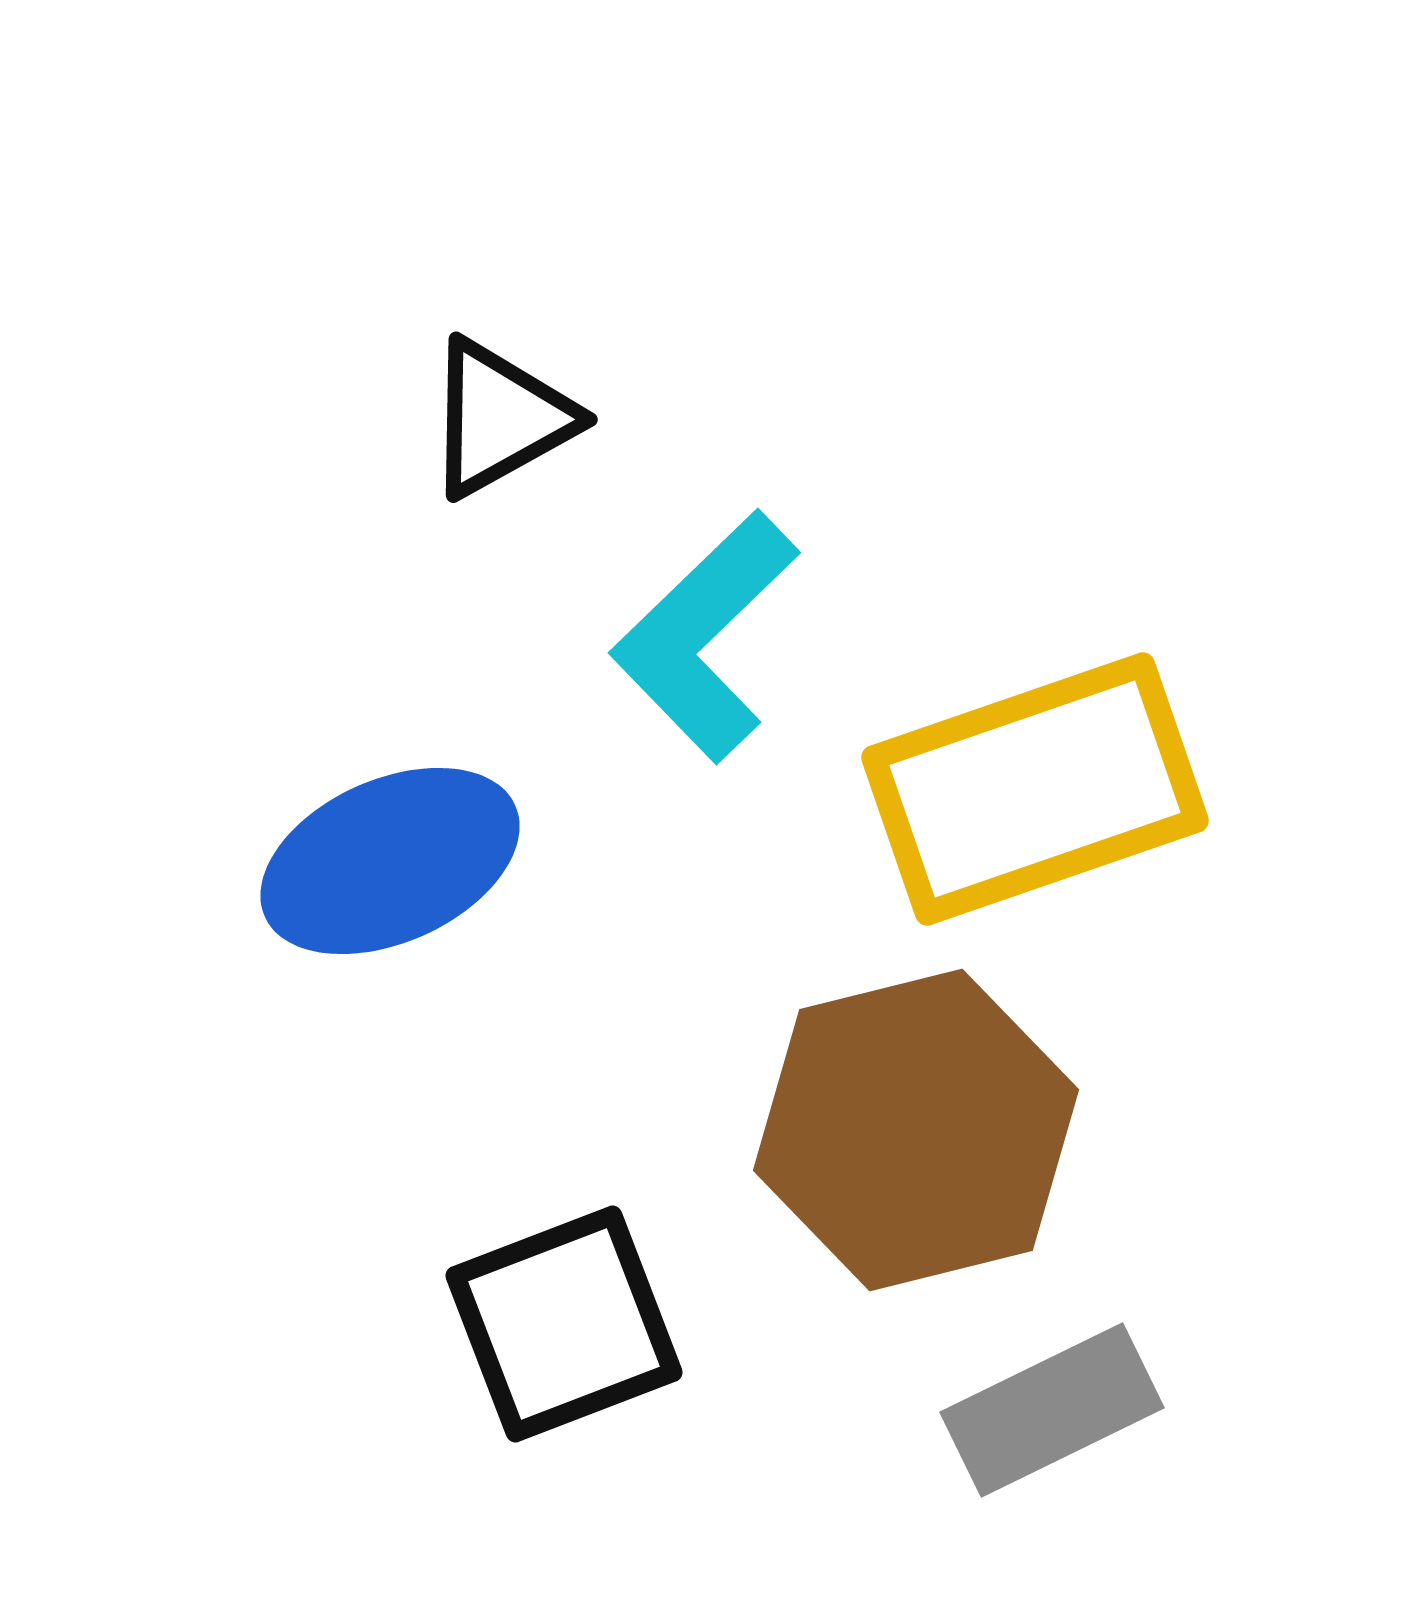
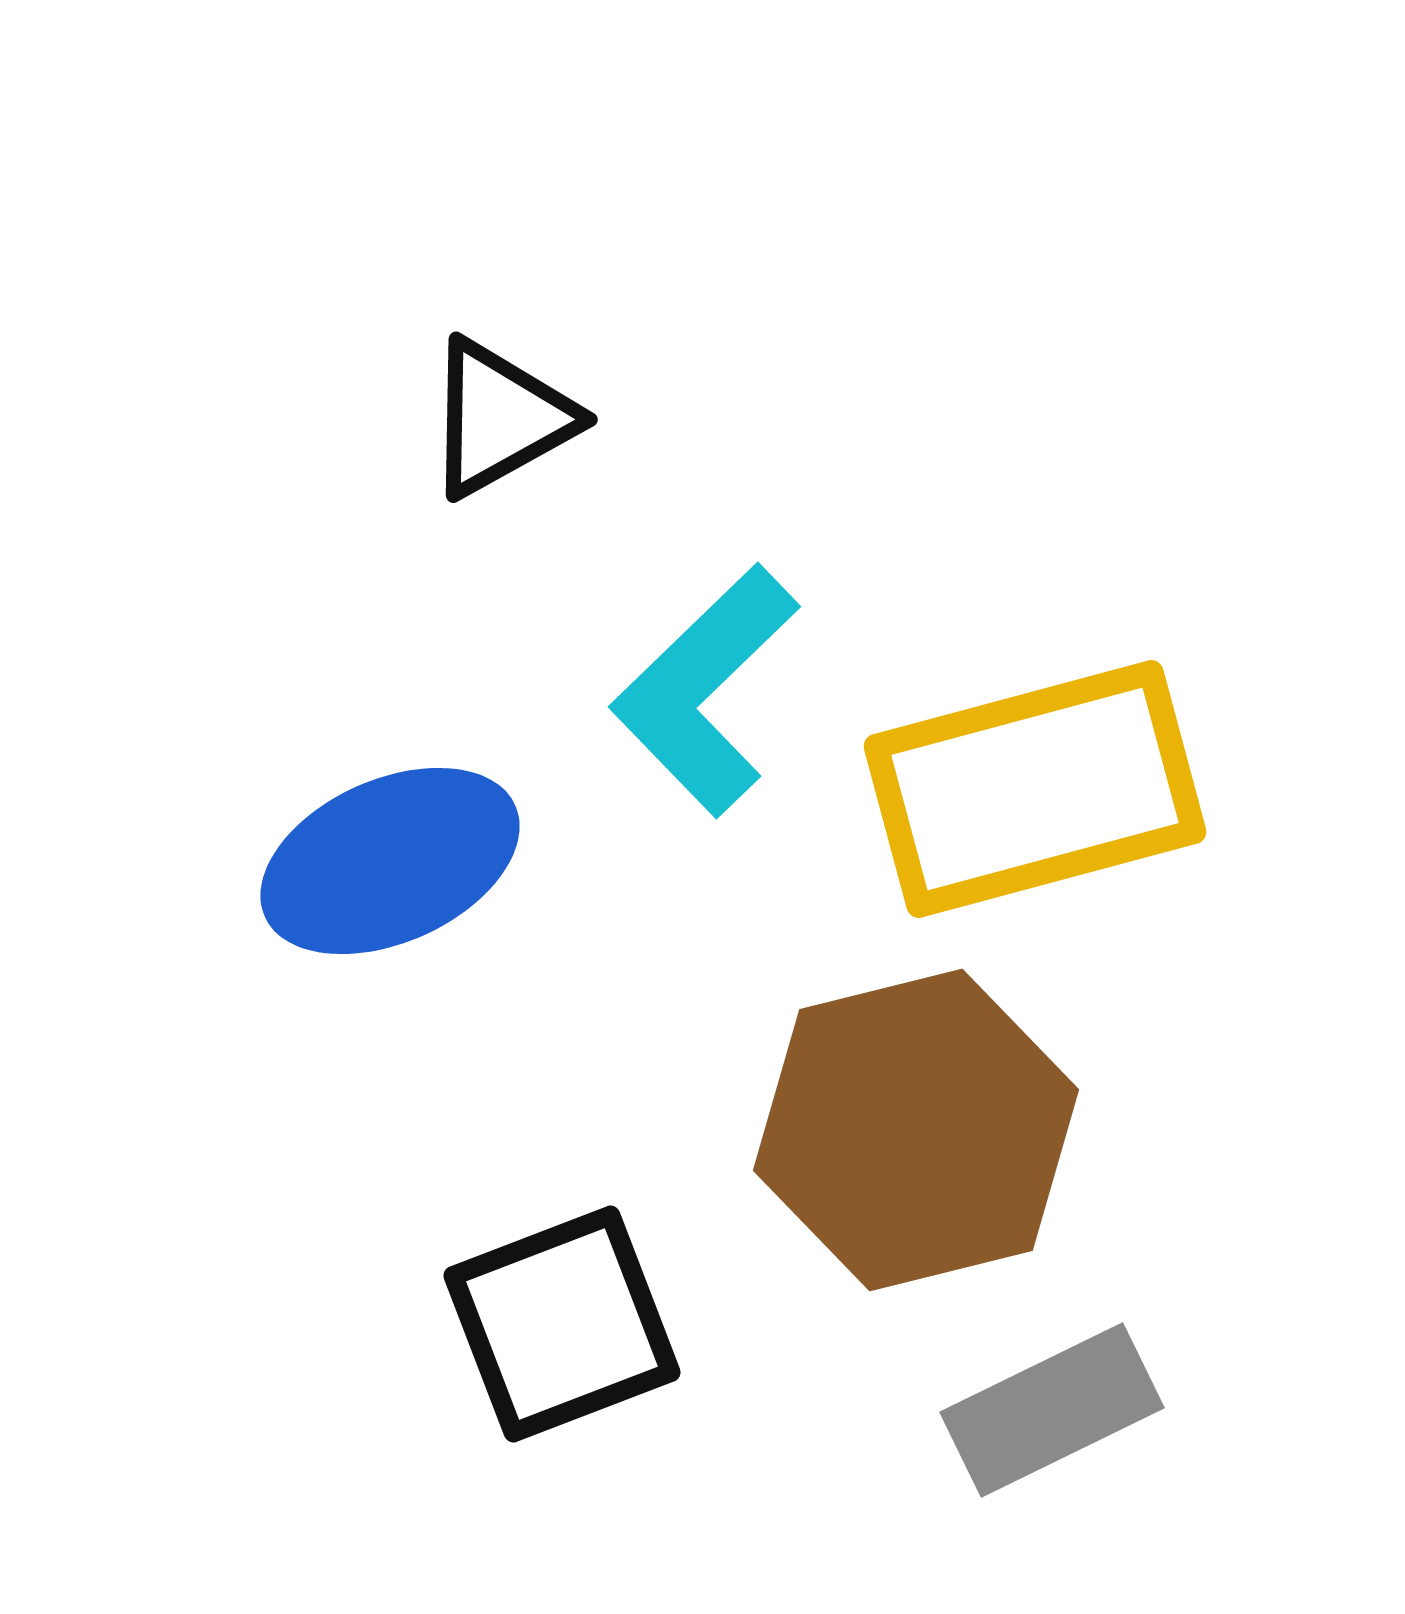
cyan L-shape: moved 54 px down
yellow rectangle: rotated 4 degrees clockwise
black square: moved 2 px left
